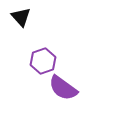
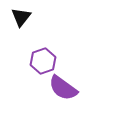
black triangle: rotated 20 degrees clockwise
